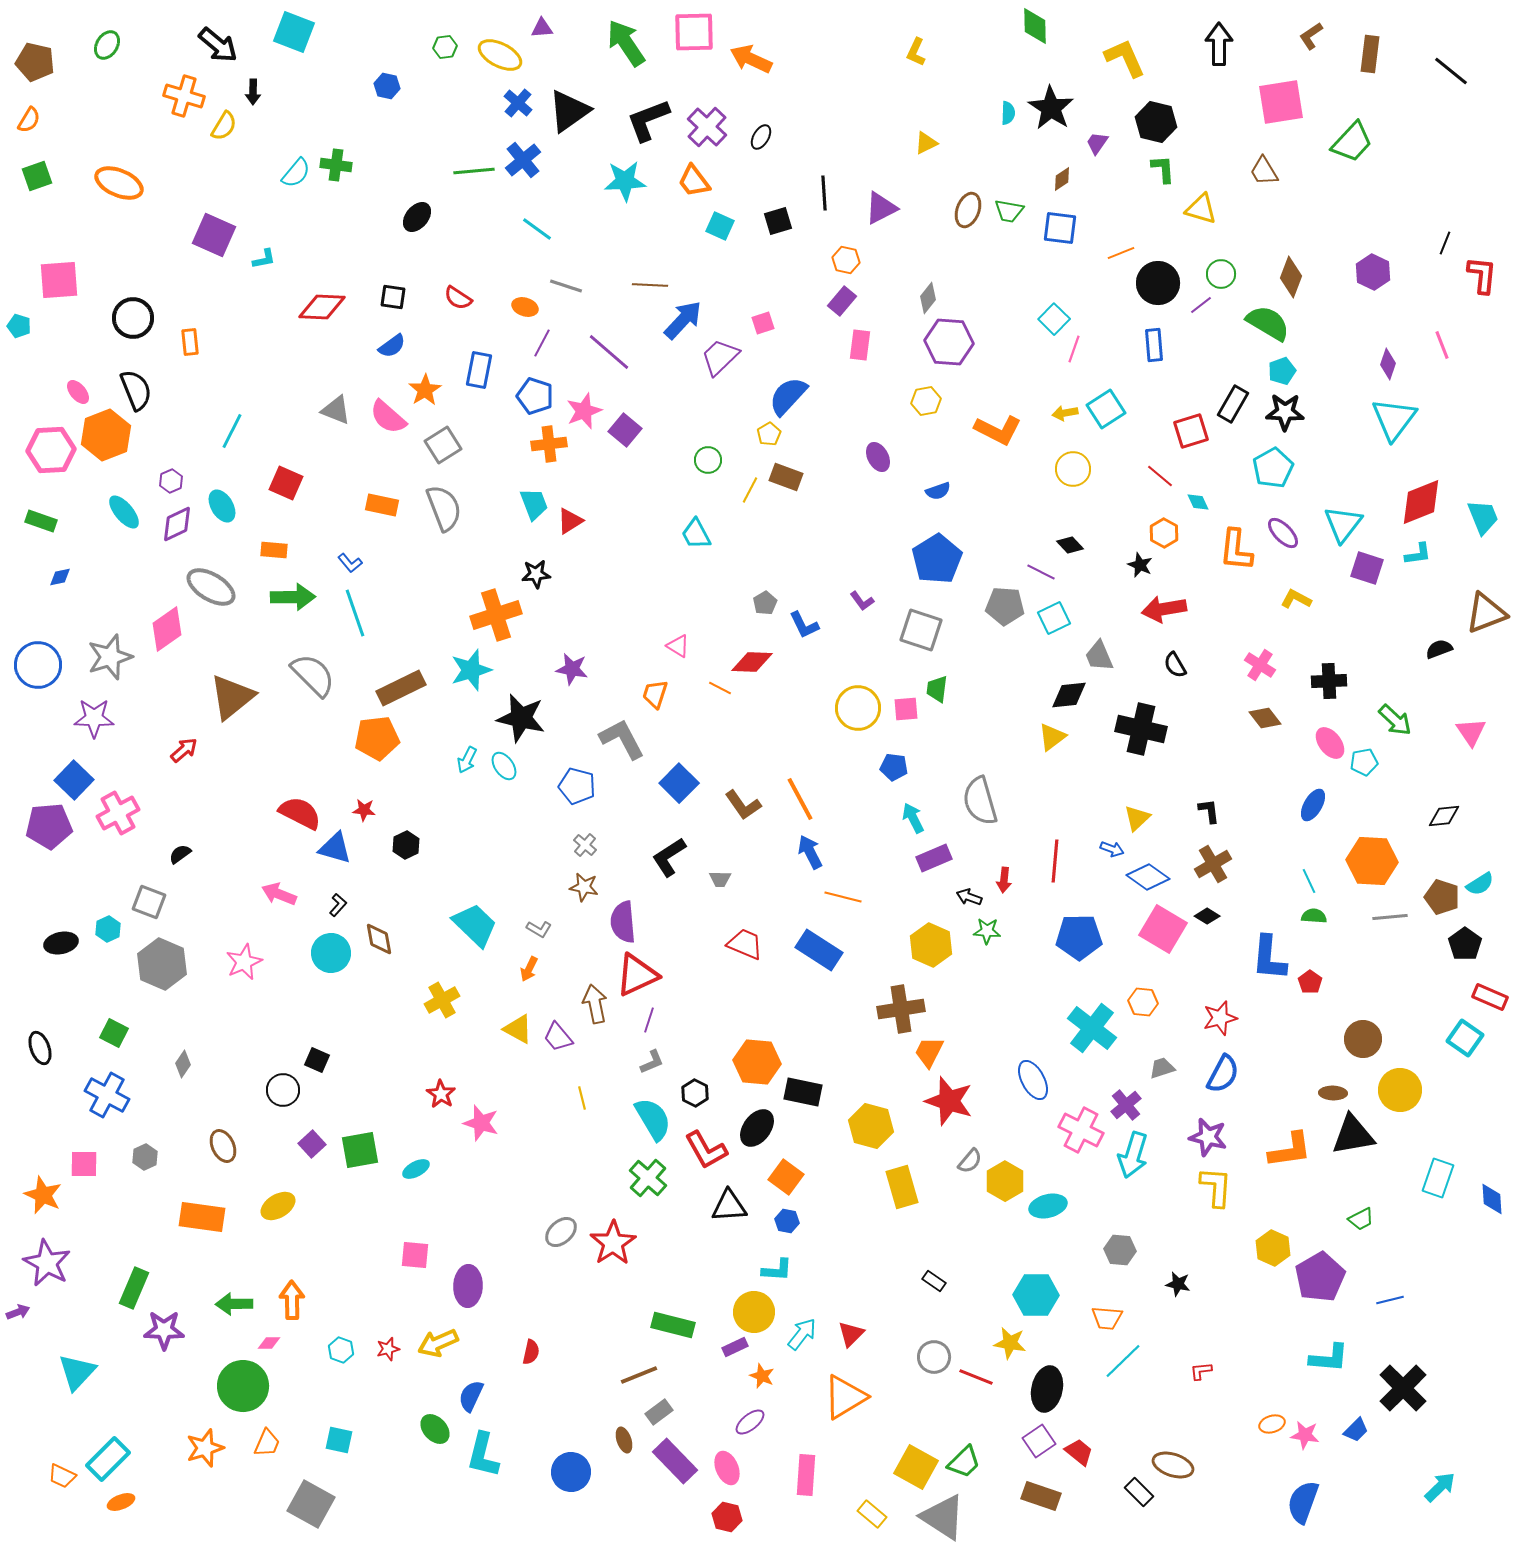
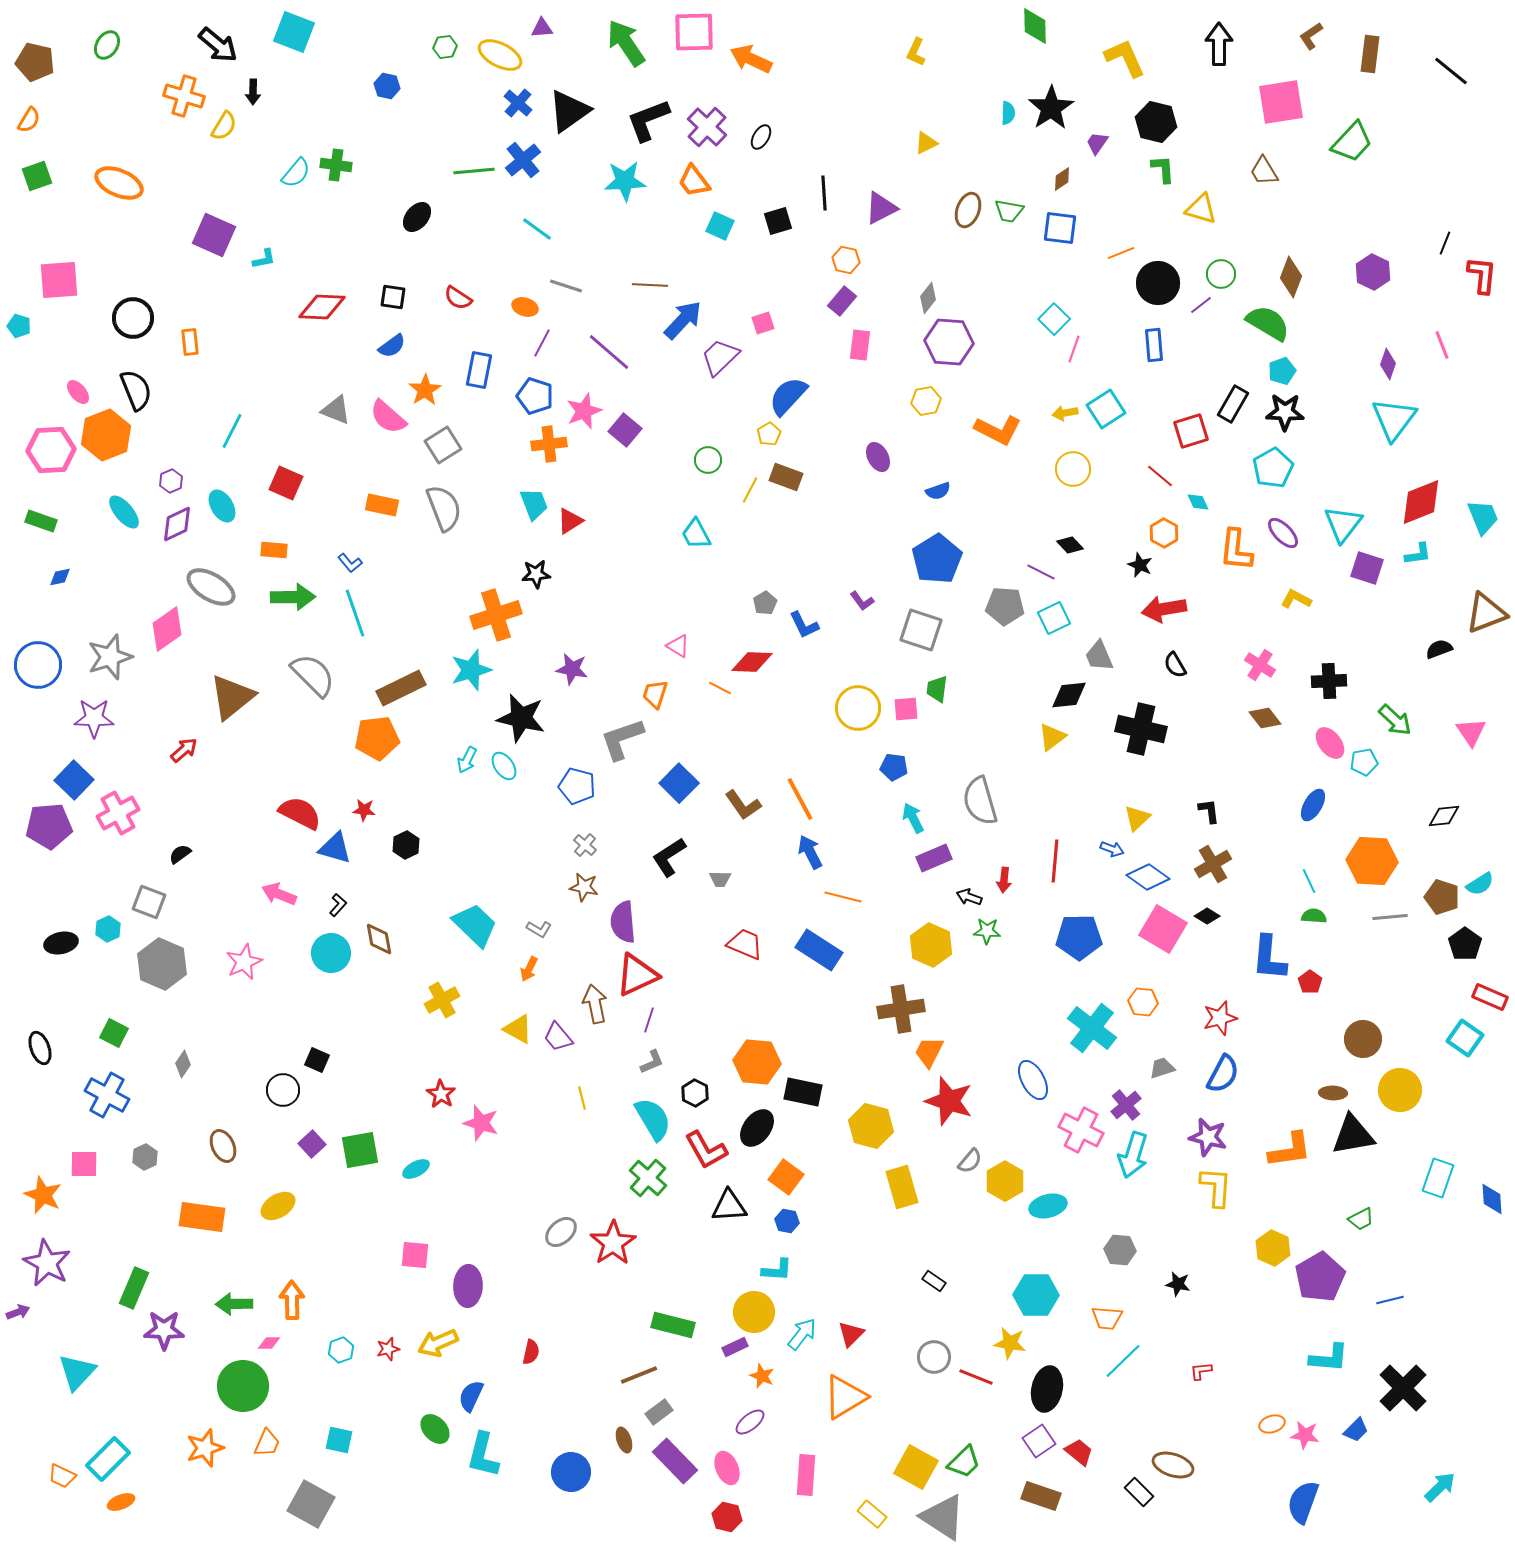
black star at (1051, 108): rotated 6 degrees clockwise
gray L-shape at (622, 739): rotated 81 degrees counterclockwise
cyan hexagon at (341, 1350): rotated 20 degrees clockwise
